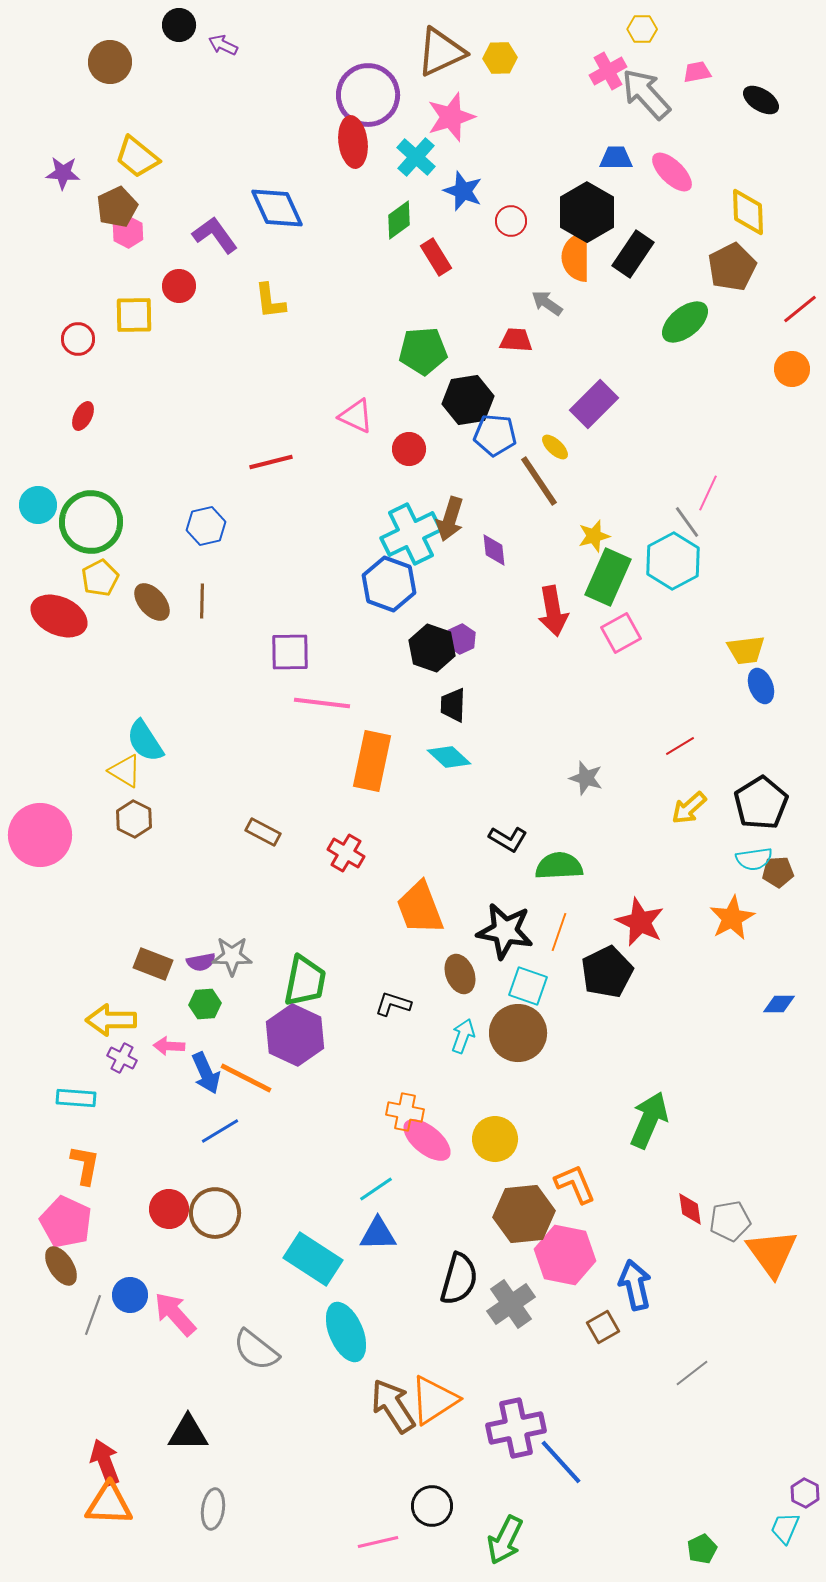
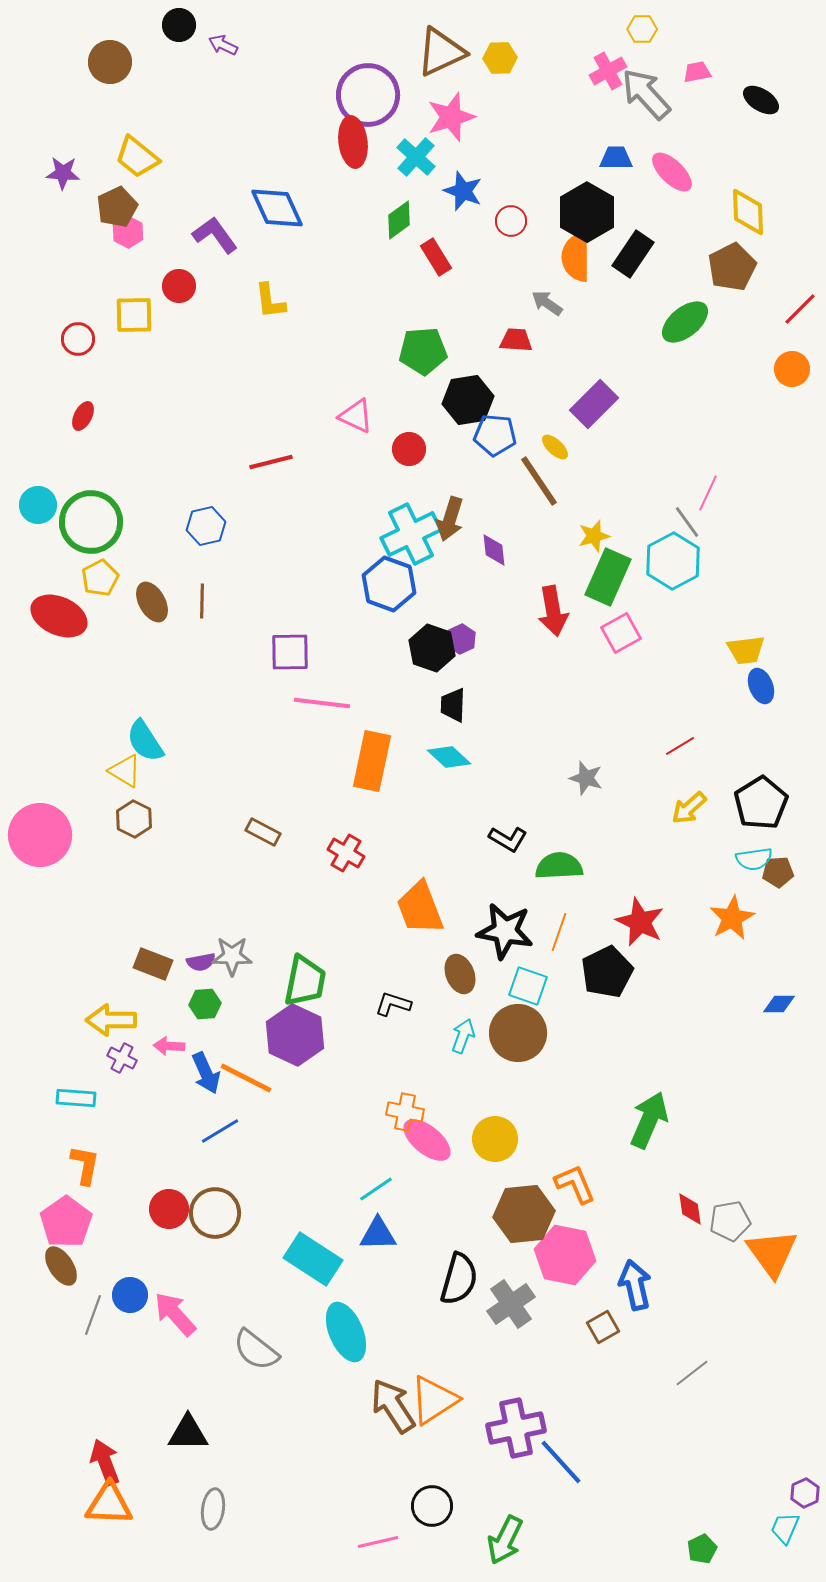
red line at (800, 309): rotated 6 degrees counterclockwise
brown ellipse at (152, 602): rotated 12 degrees clockwise
pink pentagon at (66, 1222): rotated 12 degrees clockwise
purple hexagon at (805, 1493): rotated 8 degrees clockwise
